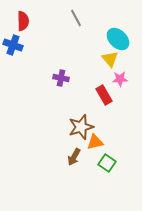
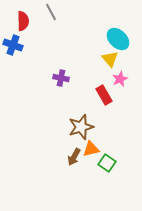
gray line: moved 25 px left, 6 px up
pink star: rotated 21 degrees counterclockwise
orange triangle: moved 4 px left, 7 px down
